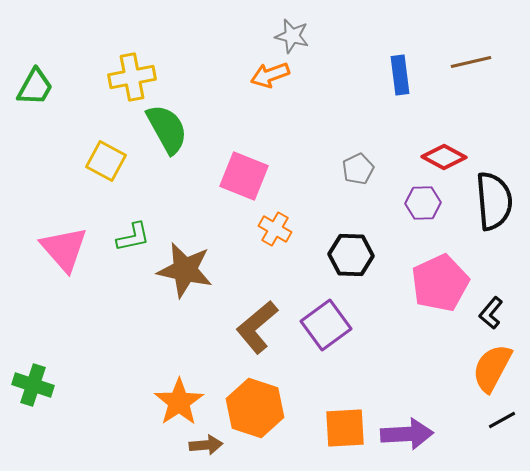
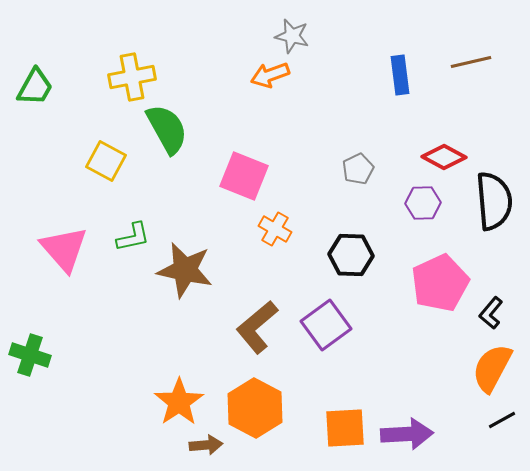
green cross: moved 3 px left, 30 px up
orange hexagon: rotated 10 degrees clockwise
